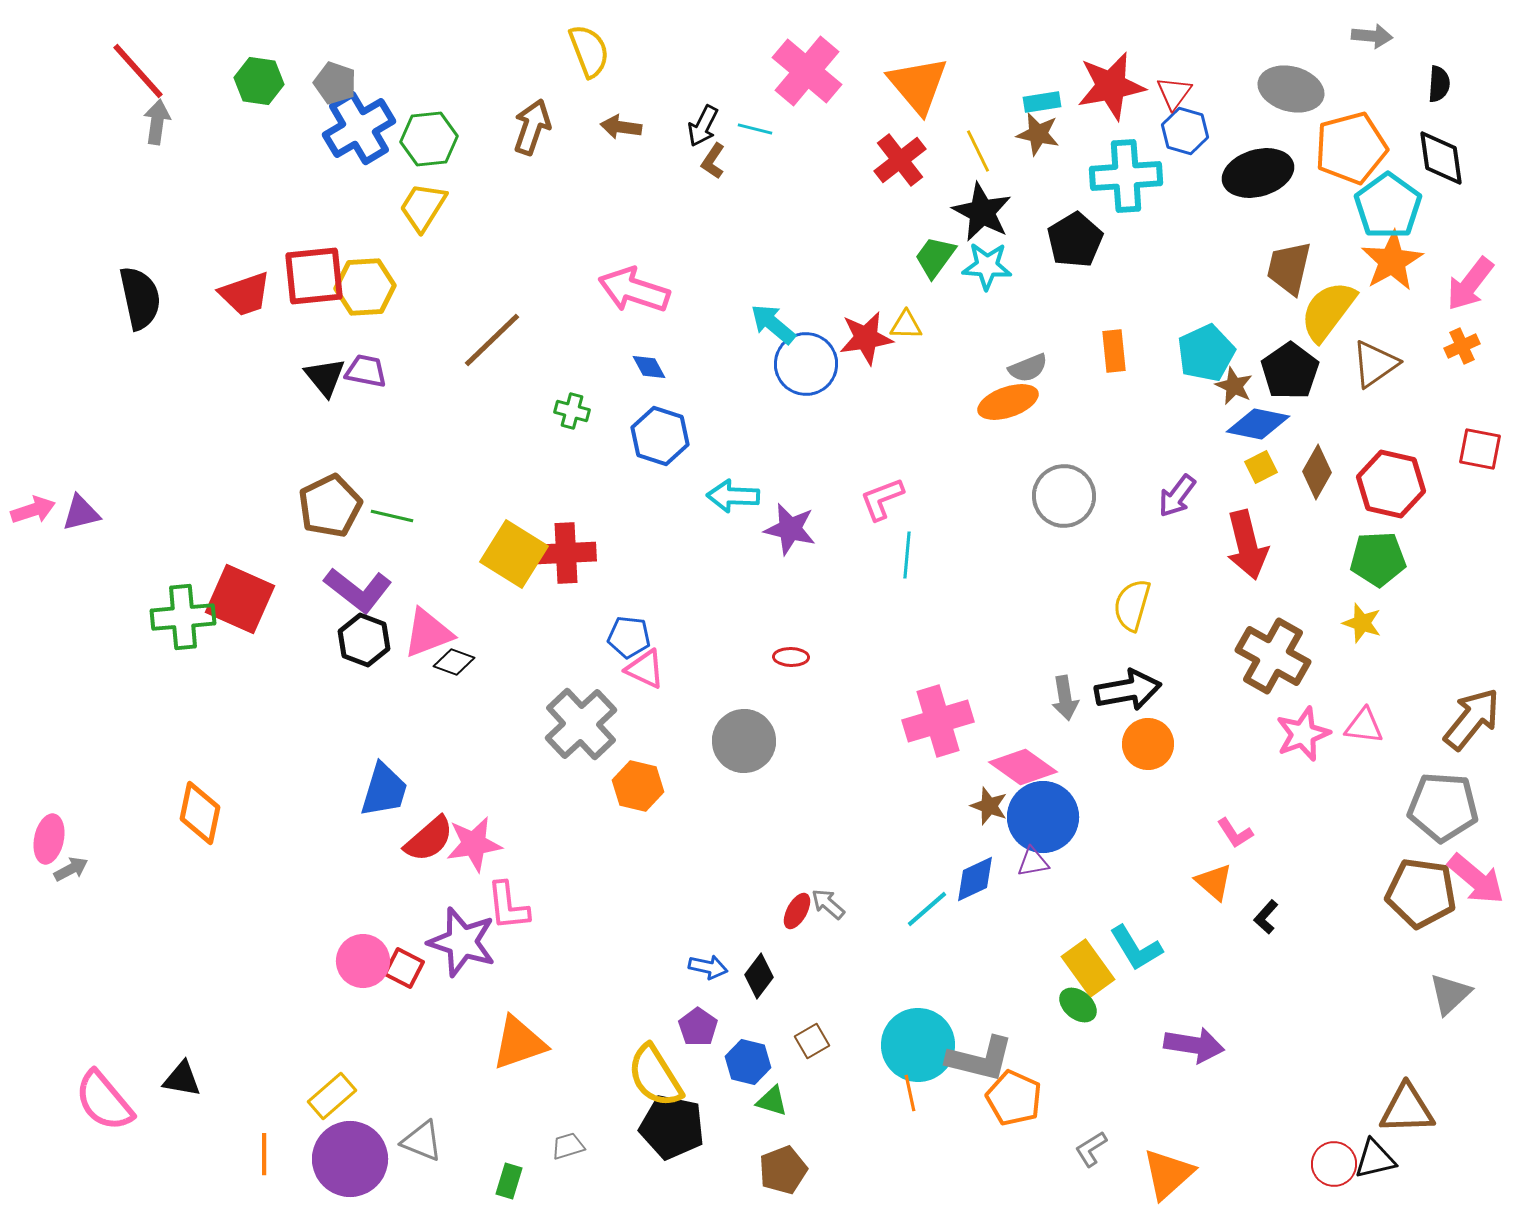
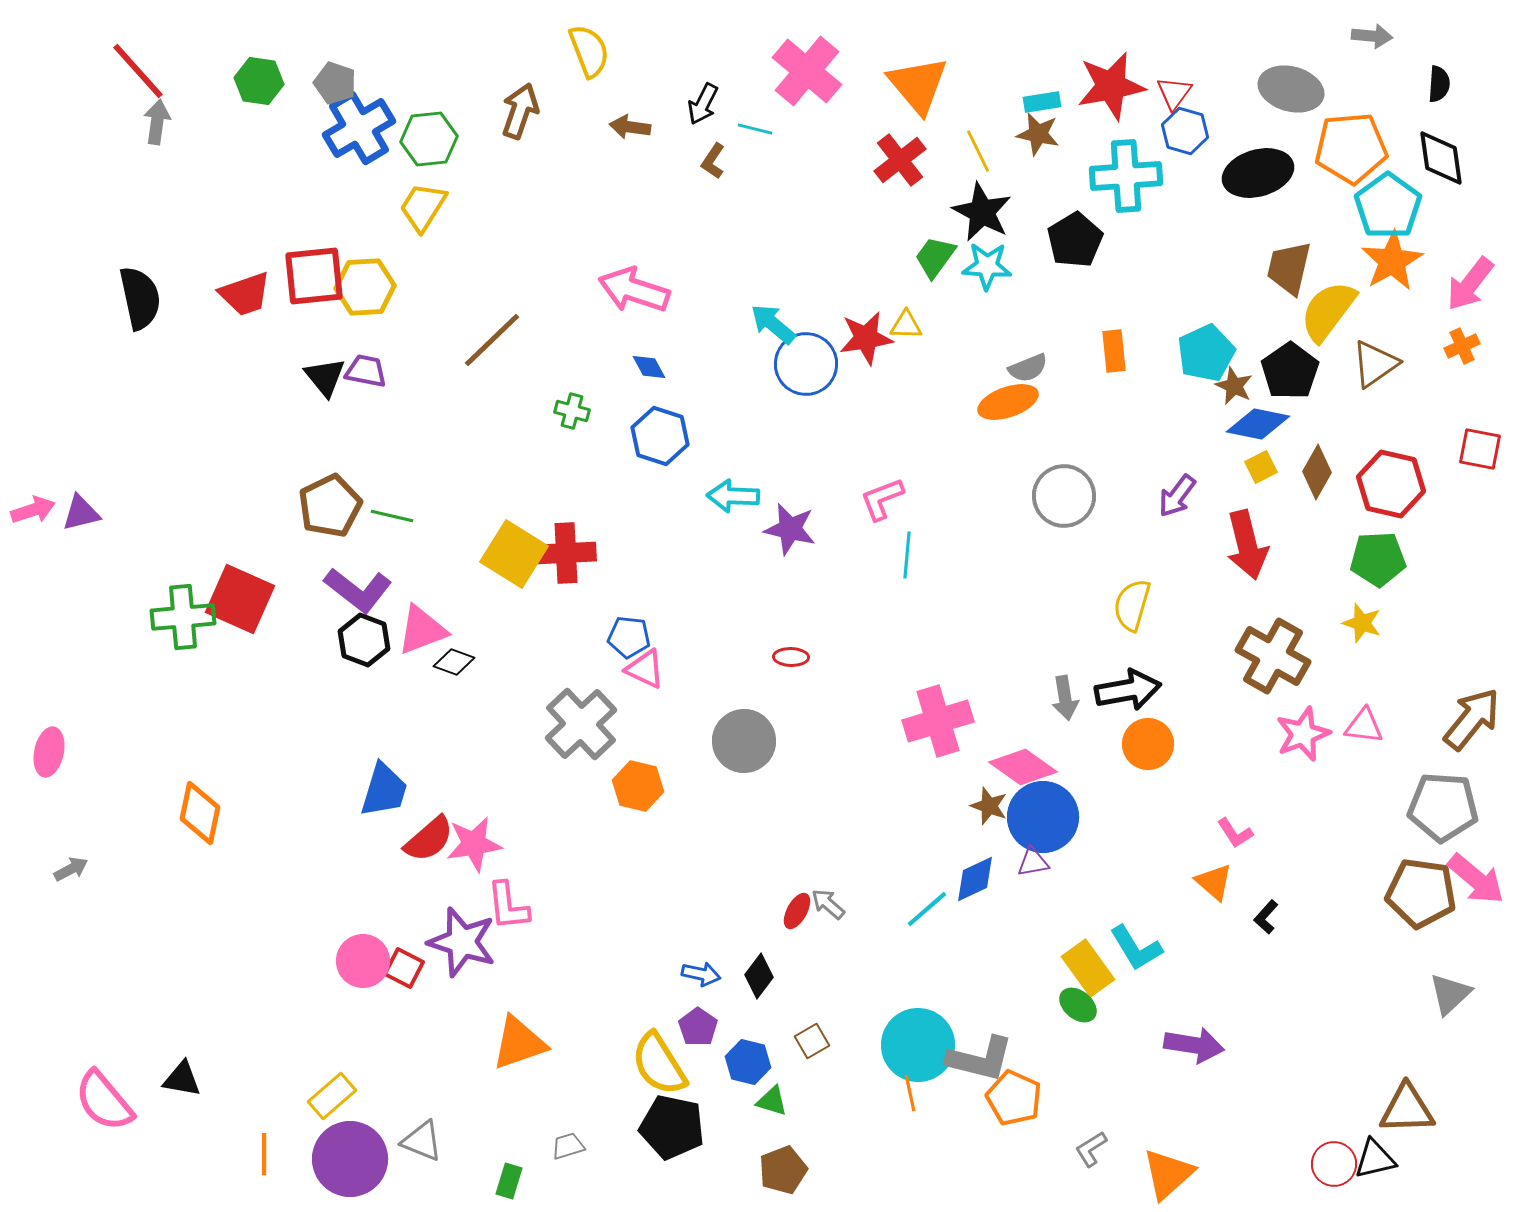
black arrow at (703, 126): moved 22 px up
brown arrow at (532, 127): moved 12 px left, 16 px up
brown arrow at (621, 127): moved 9 px right
orange pentagon at (1351, 148): rotated 10 degrees clockwise
pink triangle at (428, 633): moved 6 px left, 3 px up
pink ellipse at (49, 839): moved 87 px up
blue arrow at (708, 967): moved 7 px left, 7 px down
yellow semicircle at (655, 1076): moved 4 px right, 12 px up
